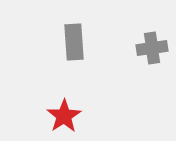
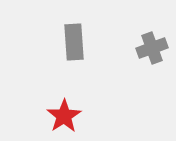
gray cross: rotated 12 degrees counterclockwise
